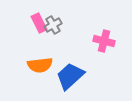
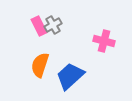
pink rectangle: moved 3 px down
orange semicircle: rotated 115 degrees clockwise
